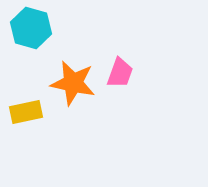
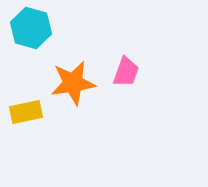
pink trapezoid: moved 6 px right, 1 px up
orange star: rotated 21 degrees counterclockwise
